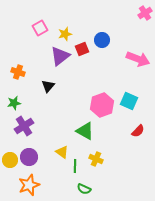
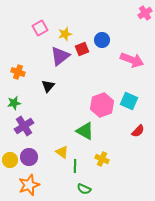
pink arrow: moved 6 px left, 1 px down
yellow cross: moved 6 px right
